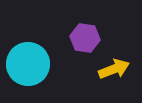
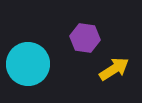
yellow arrow: rotated 12 degrees counterclockwise
